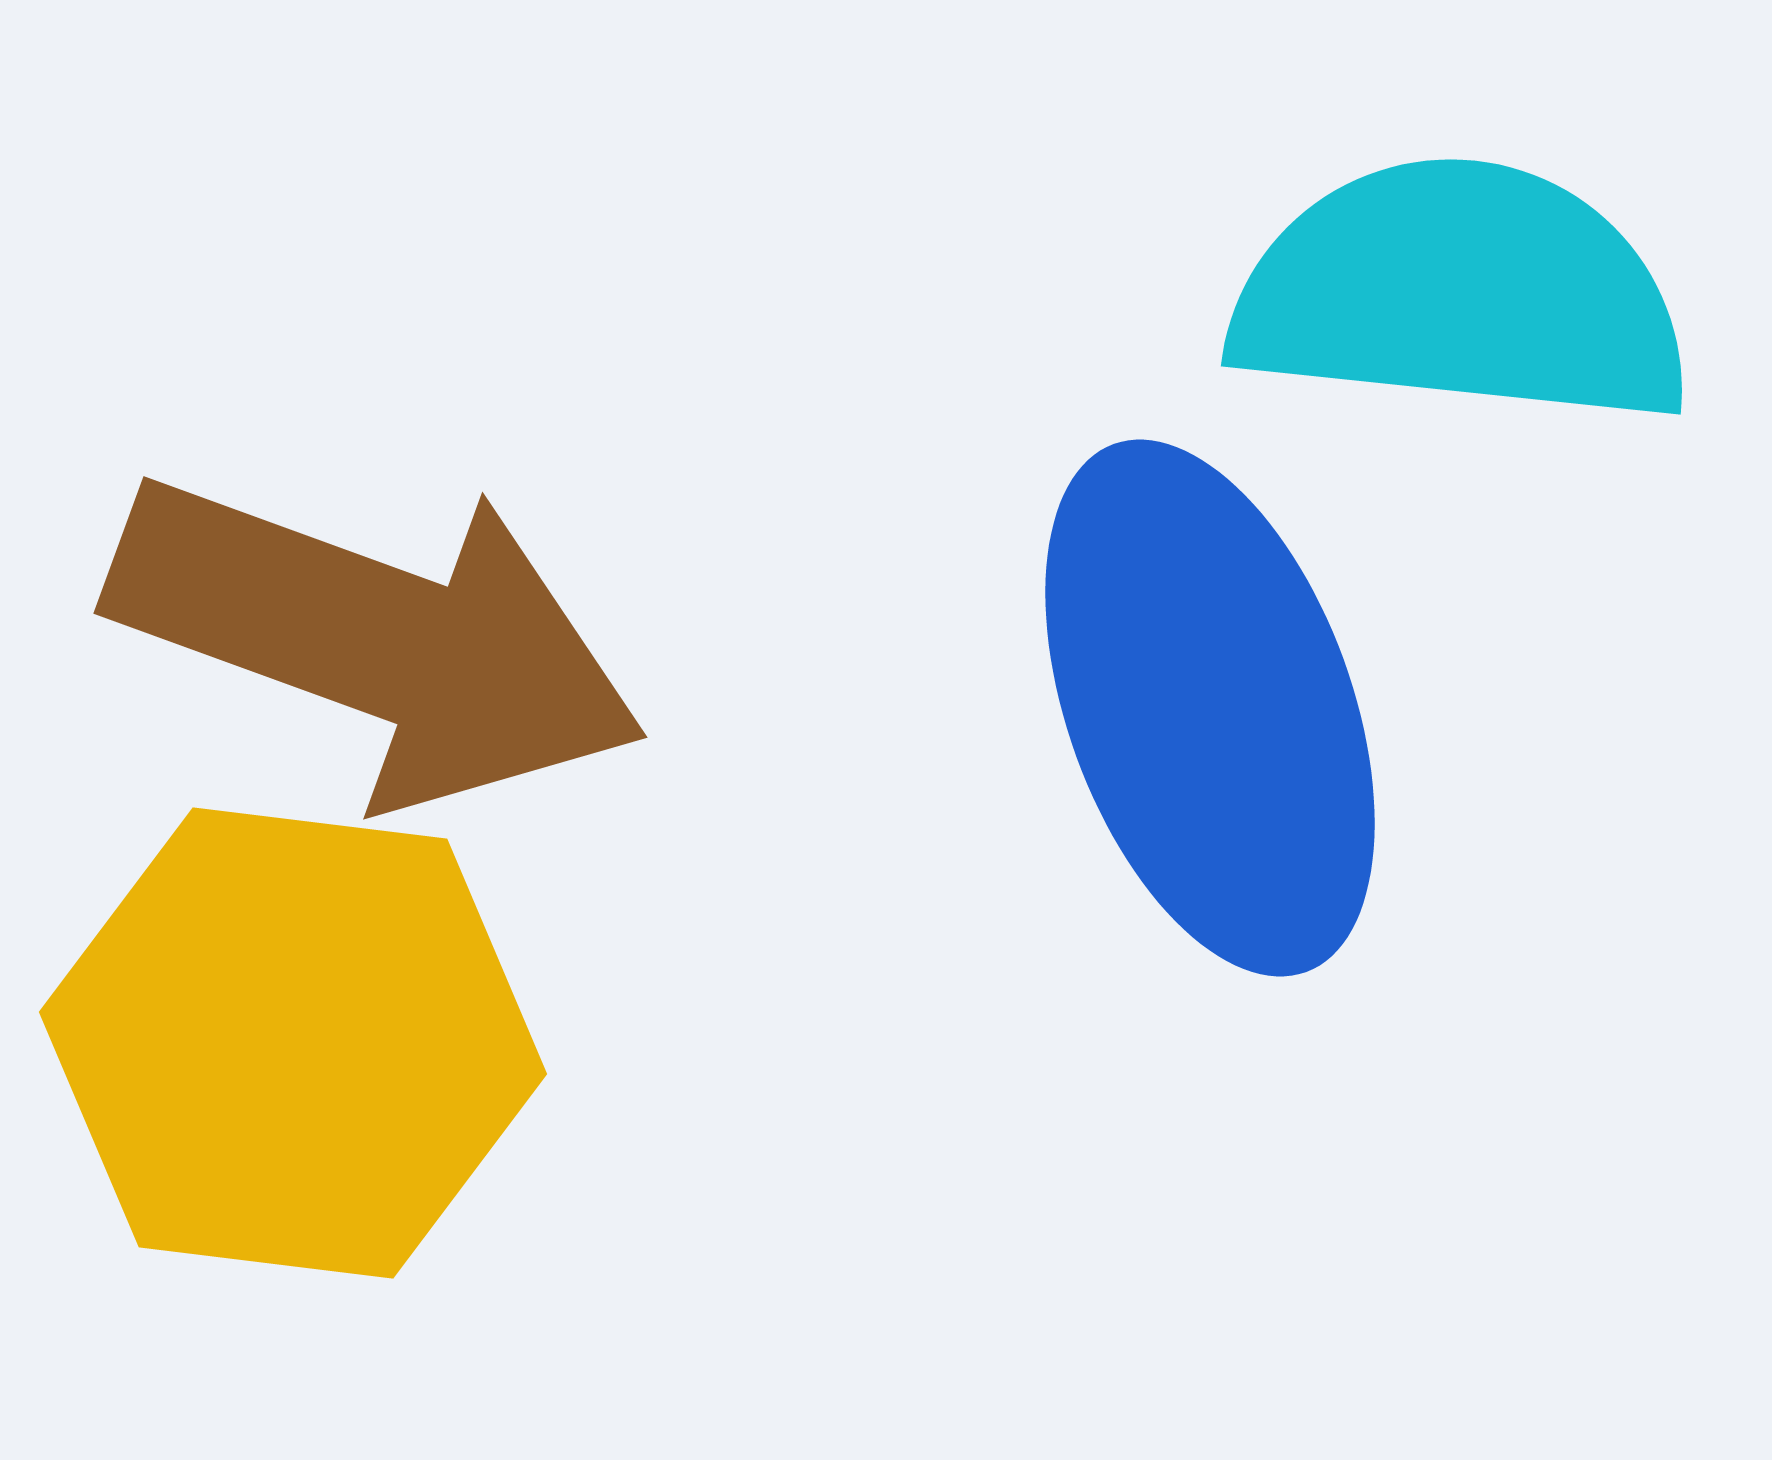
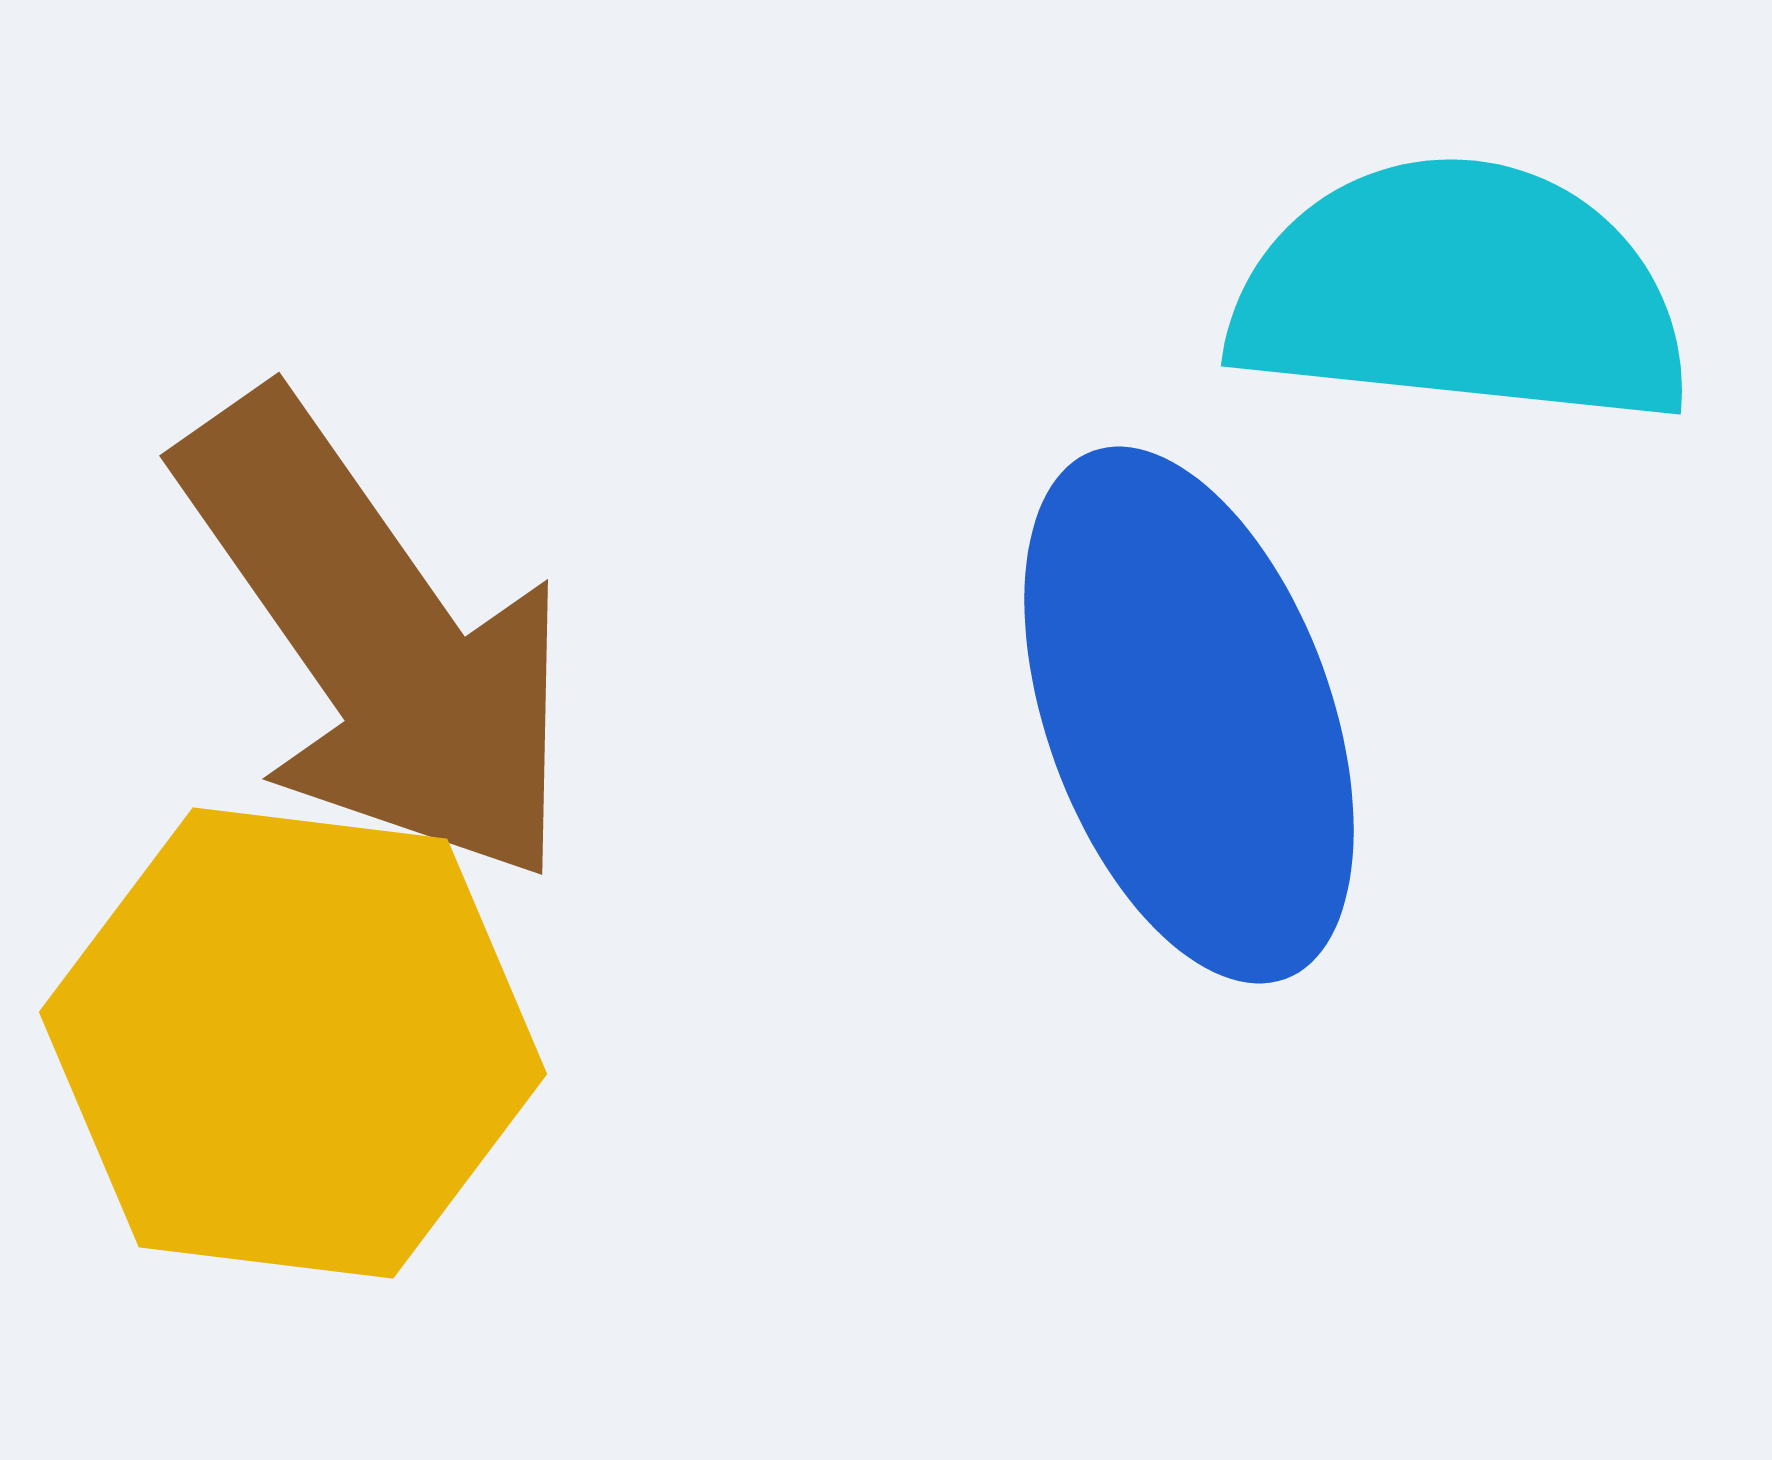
brown arrow: rotated 35 degrees clockwise
blue ellipse: moved 21 px left, 7 px down
